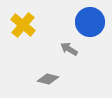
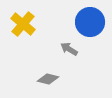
yellow cross: moved 1 px up
